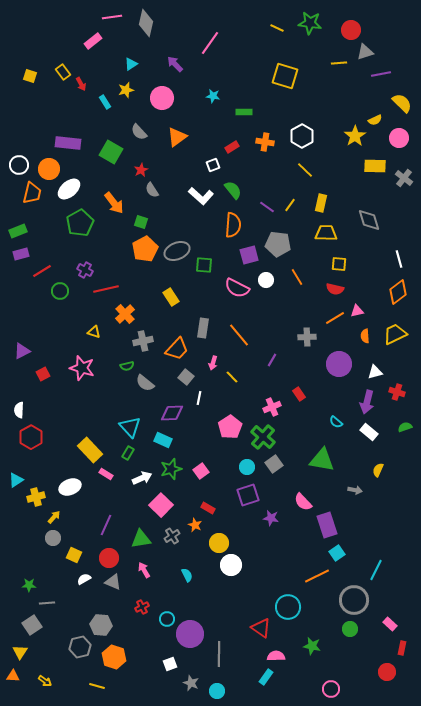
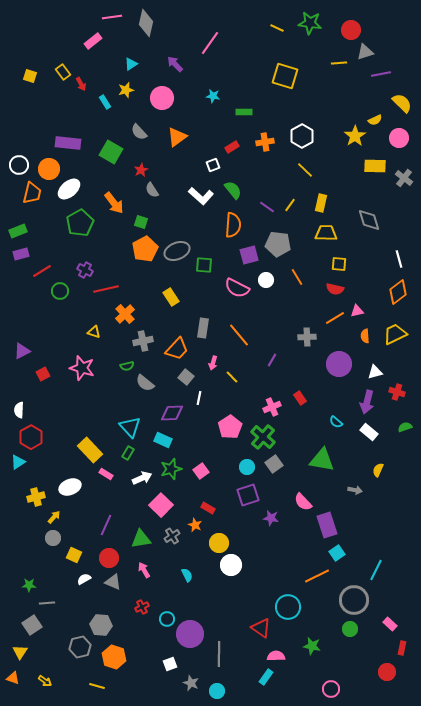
orange cross at (265, 142): rotated 18 degrees counterclockwise
red rectangle at (299, 394): moved 1 px right, 4 px down
cyan triangle at (16, 480): moved 2 px right, 18 px up
orange triangle at (13, 676): moved 2 px down; rotated 16 degrees clockwise
